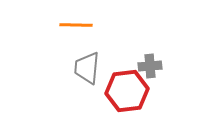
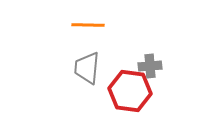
orange line: moved 12 px right
red hexagon: moved 3 px right; rotated 15 degrees clockwise
